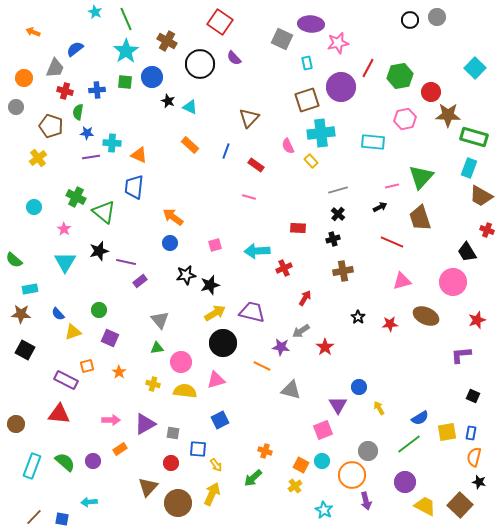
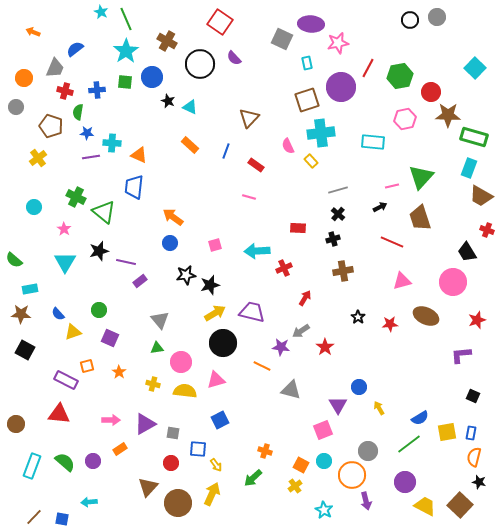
cyan star at (95, 12): moved 6 px right
cyan circle at (322, 461): moved 2 px right
